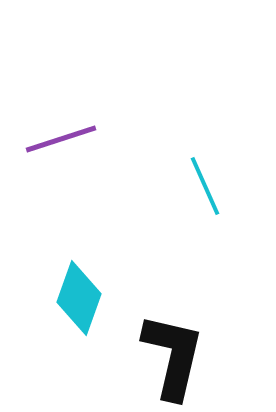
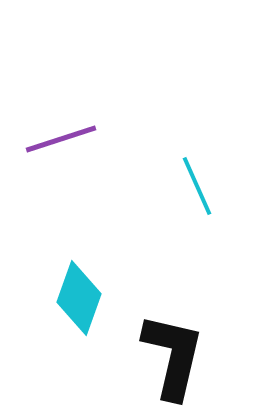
cyan line: moved 8 px left
